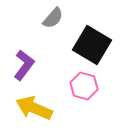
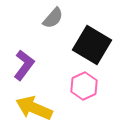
pink hexagon: rotated 20 degrees clockwise
